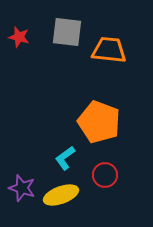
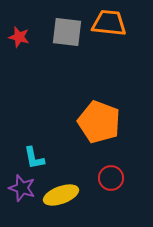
orange trapezoid: moved 27 px up
cyan L-shape: moved 31 px left; rotated 65 degrees counterclockwise
red circle: moved 6 px right, 3 px down
